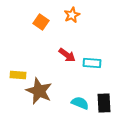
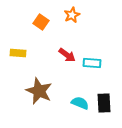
yellow rectangle: moved 22 px up
